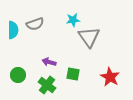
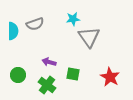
cyan star: moved 1 px up
cyan semicircle: moved 1 px down
